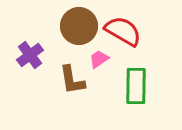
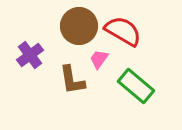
pink trapezoid: rotated 20 degrees counterclockwise
green rectangle: rotated 51 degrees counterclockwise
